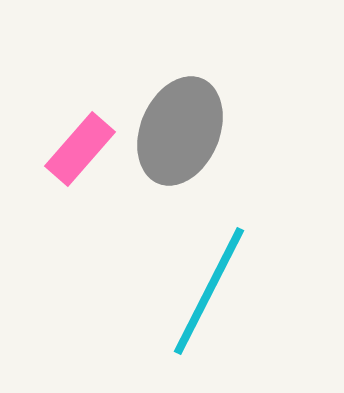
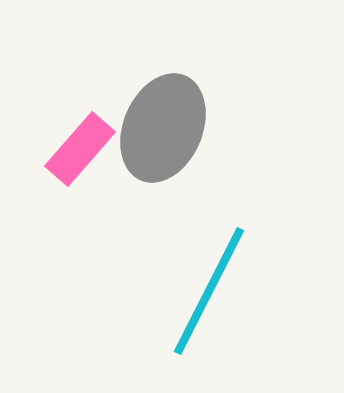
gray ellipse: moved 17 px left, 3 px up
